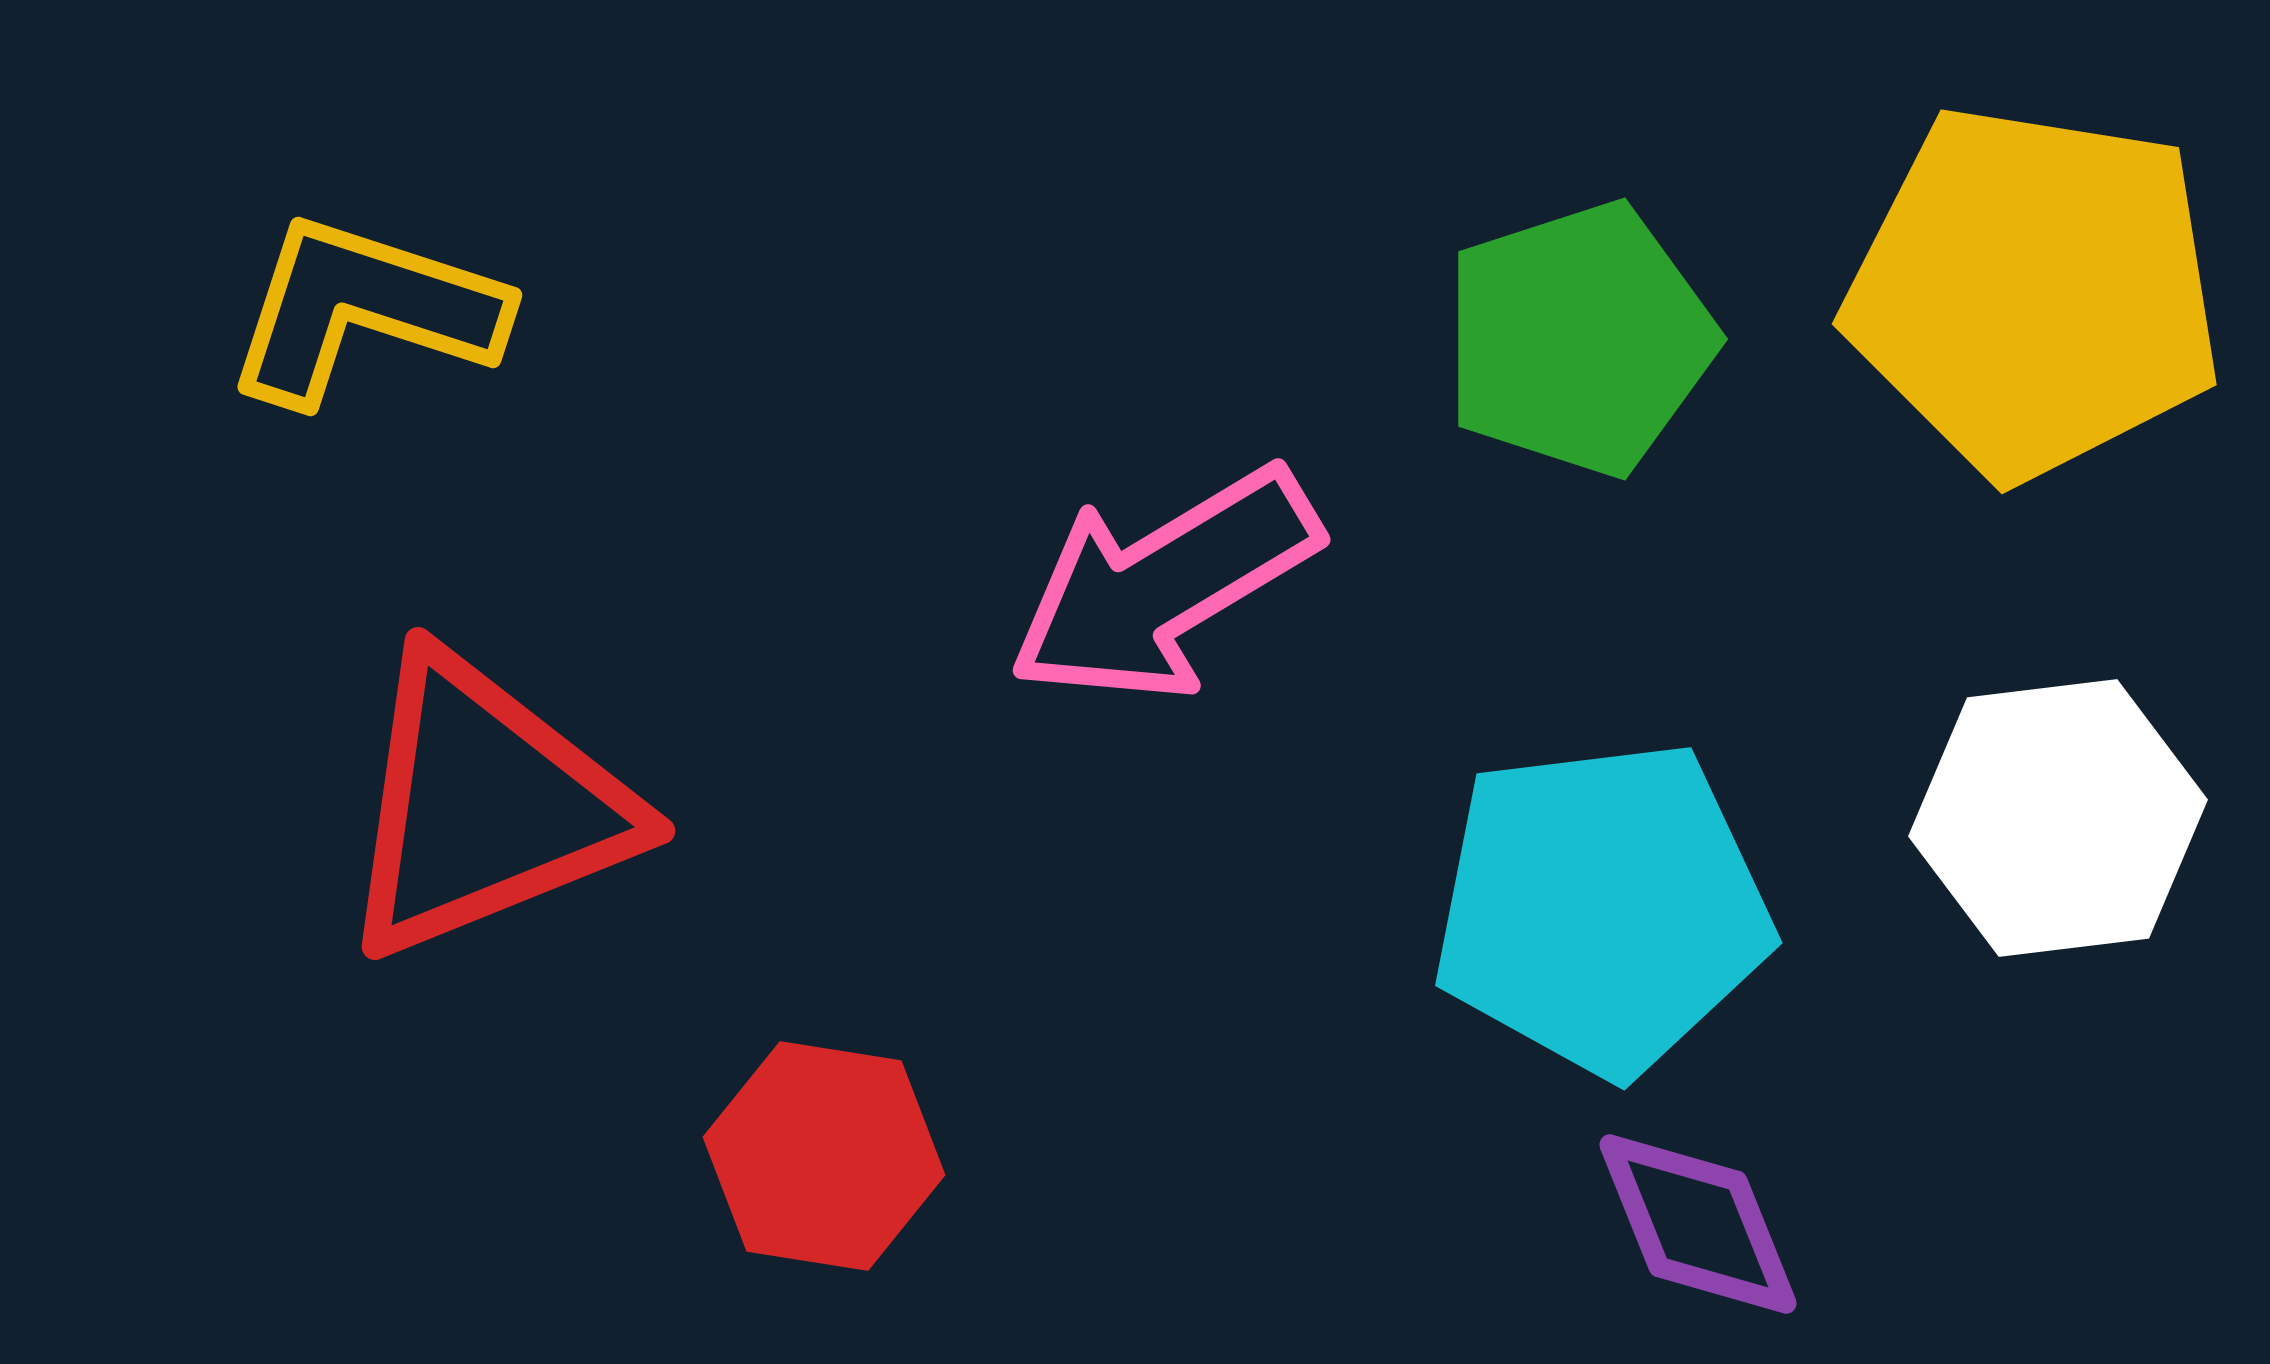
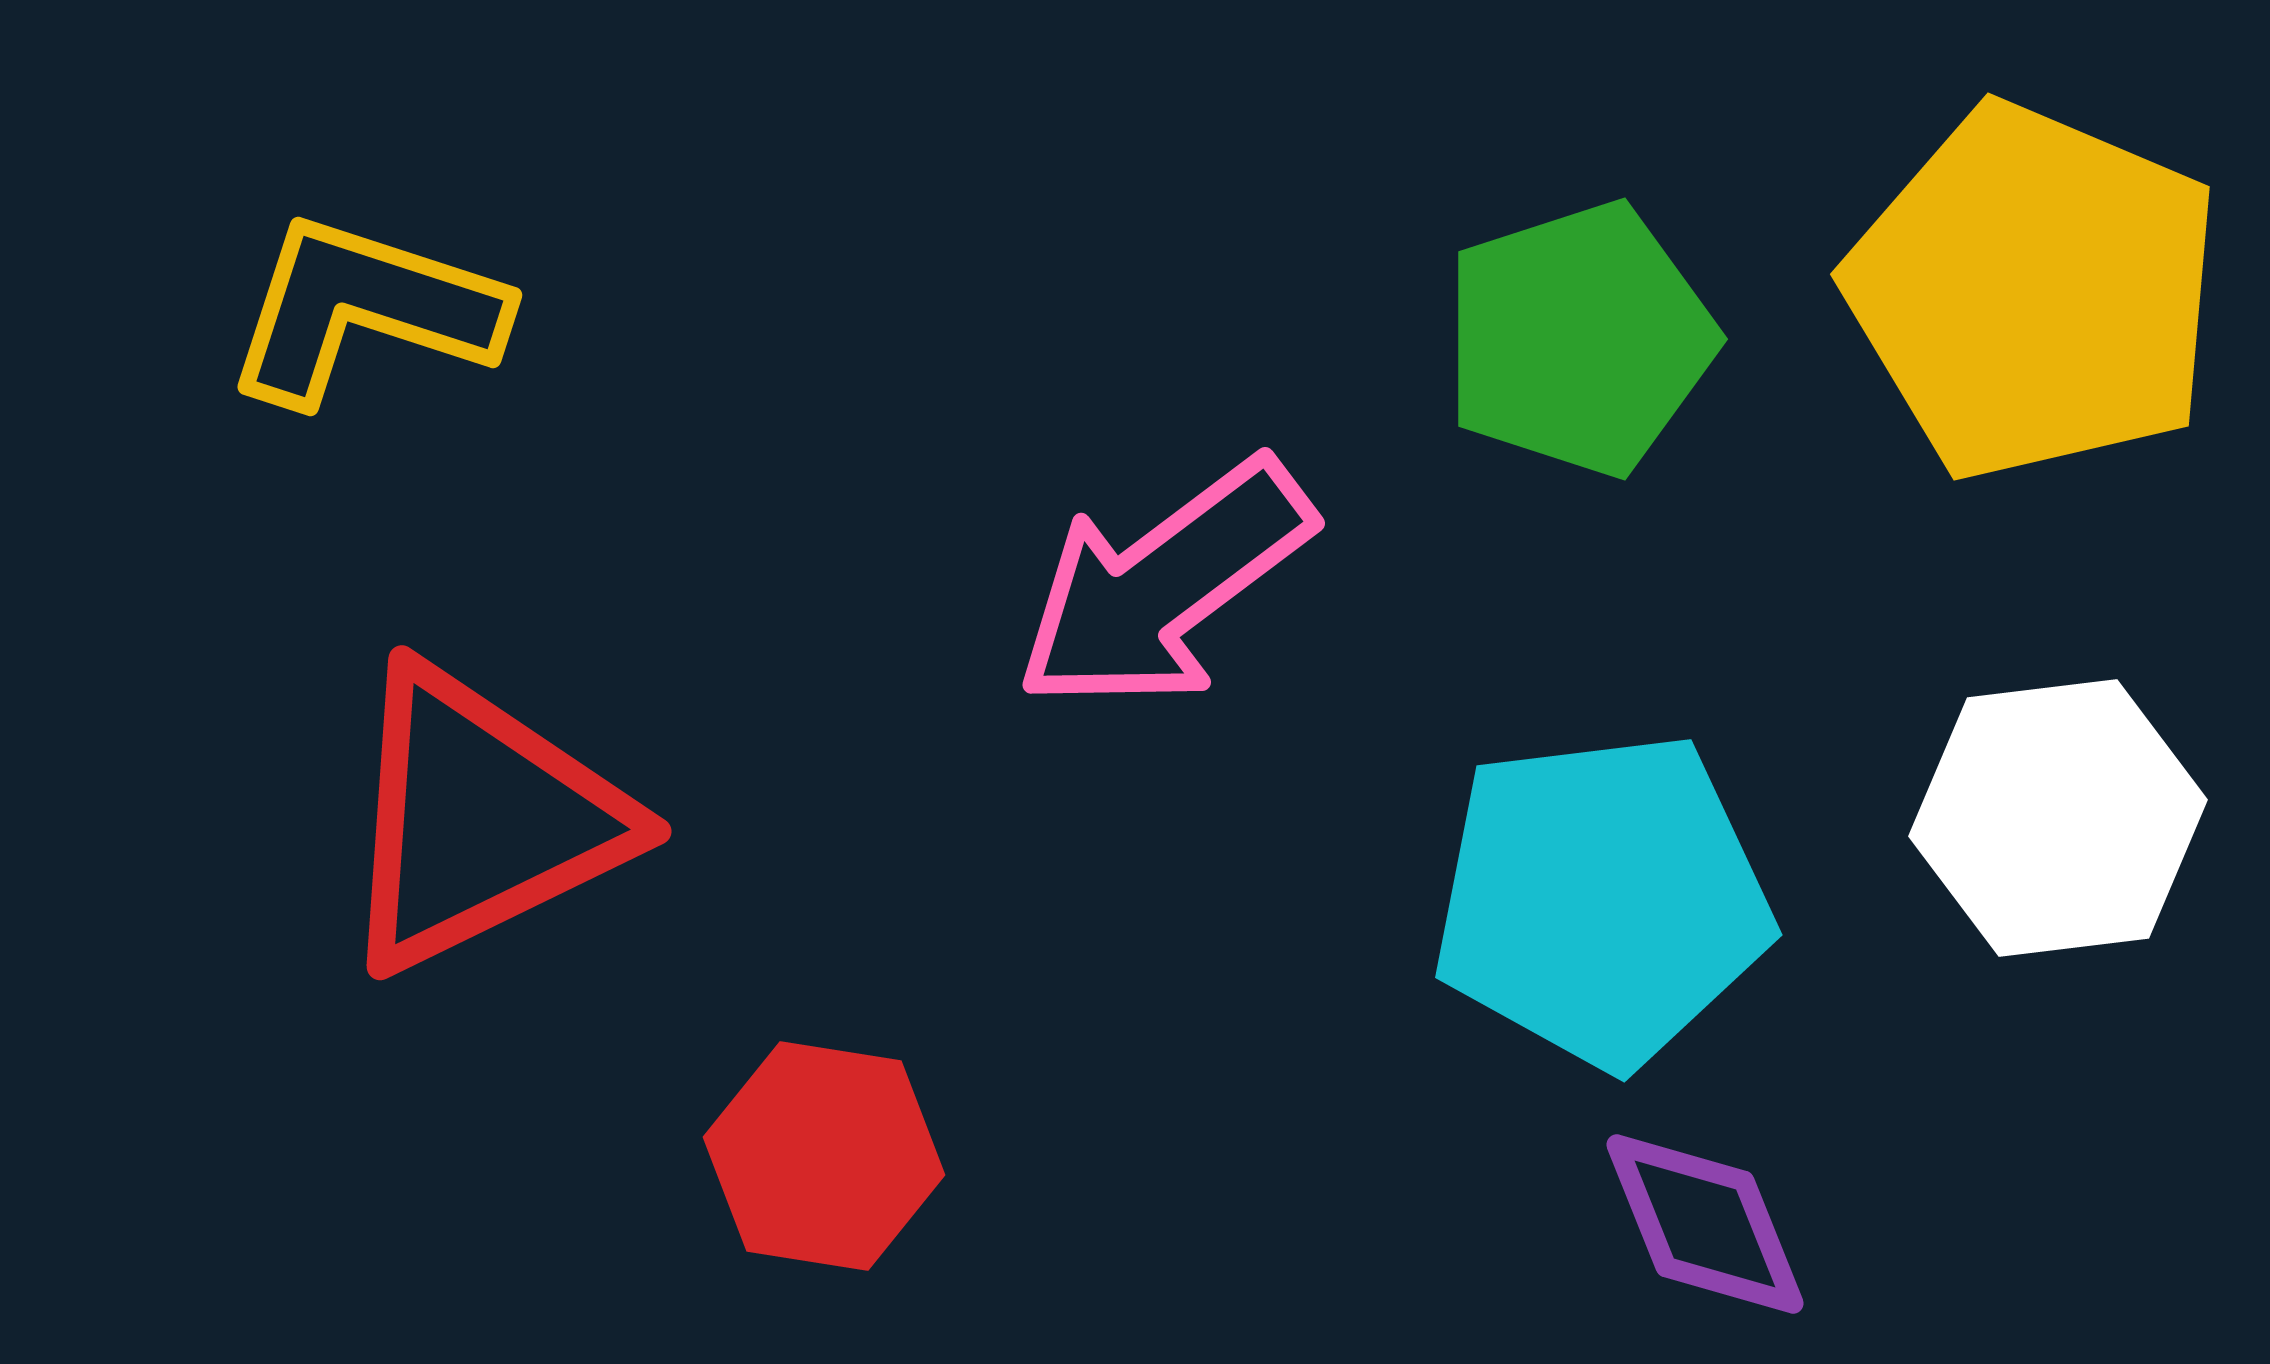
yellow pentagon: rotated 14 degrees clockwise
pink arrow: rotated 6 degrees counterclockwise
red triangle: moved 5 px left, 13 px down; rotated 4 degrees counterclockwise
cyan pentagon: moved 8 px up
purple diamond: moved 7 px right
